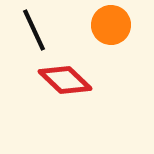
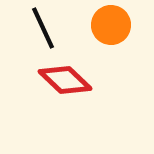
black line: moved 9 px right, 2 px up
